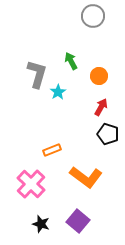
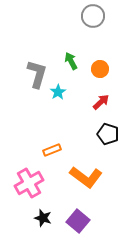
orange circle: moved 1 px right, 7 px up
red arrow: moved 5 px up; rotated 18 degrees clockwise
pink cross: moved 2 px left, 1 px up; rotated 16 degrees clockwise
black star: moved 2 px right, 6 px up
